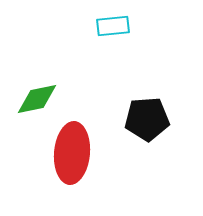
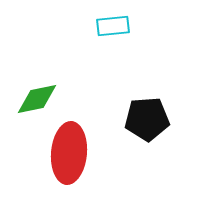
red ellipse: moved 3 px left
